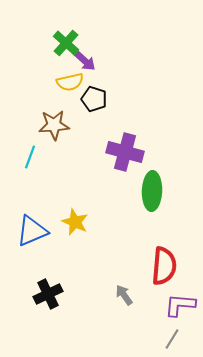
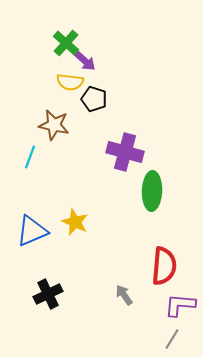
yellow semicircle: rotated 20 degrees clockwise
brown star: rotated 16 degrees clockwise
